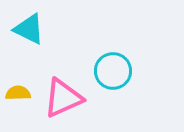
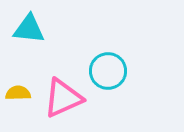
cyan triangle: rotated 20 degrees counterclockwise
cyan circle: moved 5 px left
